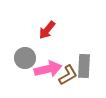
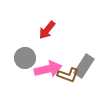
gray rectangle: rotated 30 degrees clockwise
brown L-shape: rotated 50 degrees clockwise
